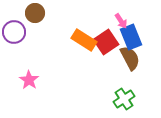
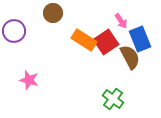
brown circle: moved 18 px right
purple circle: moved 1 px up
blue rectangle: moved 9 px right, 2 px down
brown semicircle: moved 1 px up
pink star: rotated 18 degrees counterclockwise
green cross: moved 11 px left; rotated 20 degrees counterclockwise
